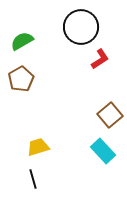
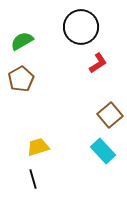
red L-shape: moved 2 px left, 4 px down
